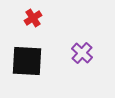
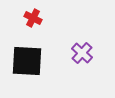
red cross: rotated 30 degrees counterclockwise
